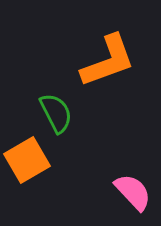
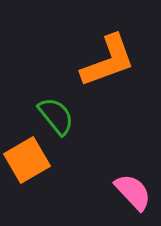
green semicircle: moved 3 px down; rotated 12 degrees counterclockwise
